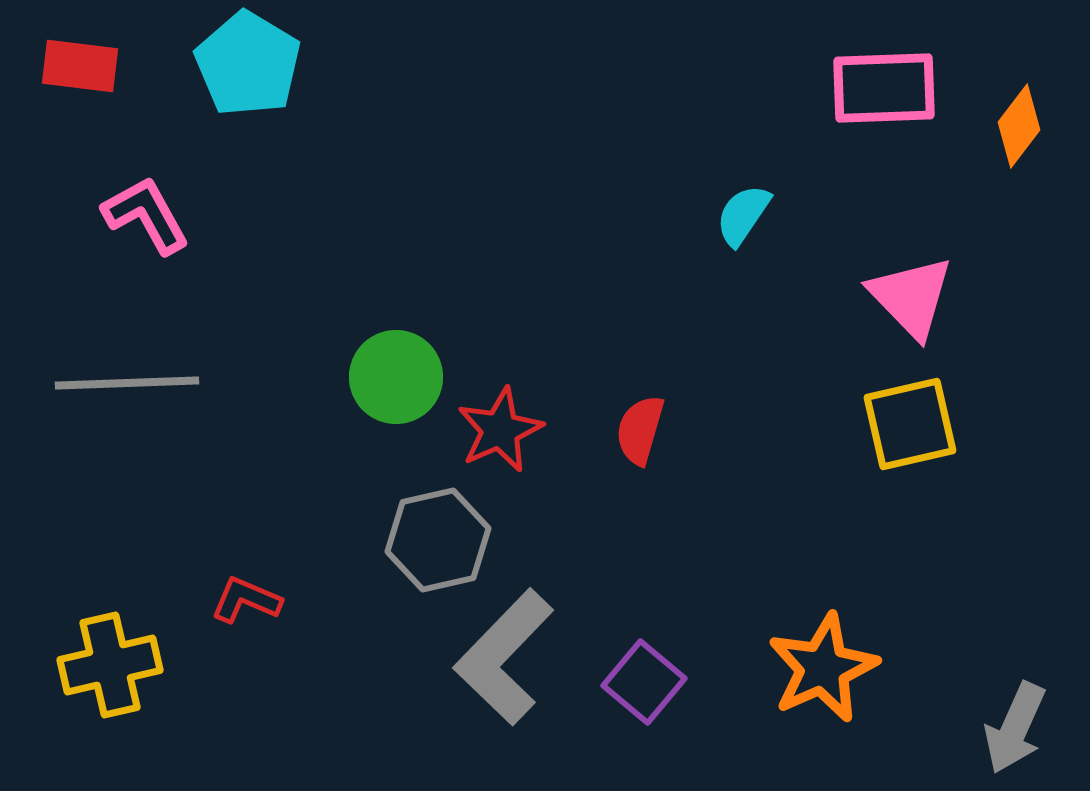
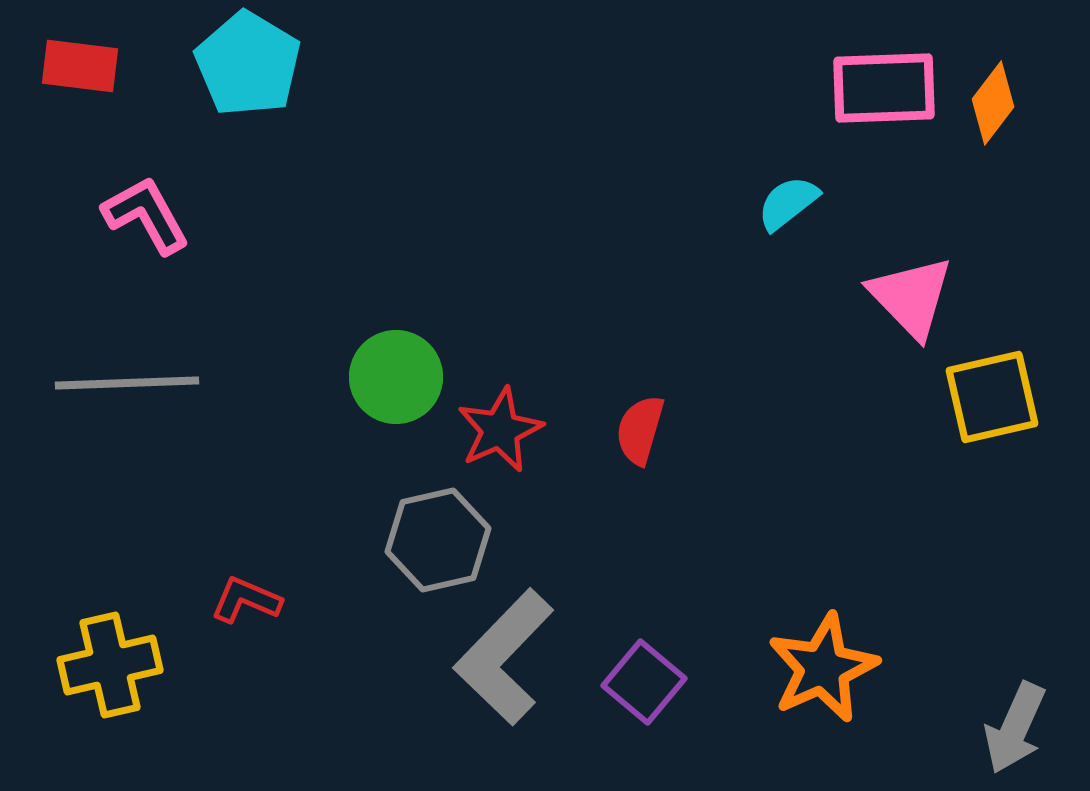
orange diamond: moved 26 px left, 23 px up
cyan semicircle: moved 45 px right, 12 px up; rotated 18 degrees clockwise
yellow square: moved 82 px right, 27 px up
